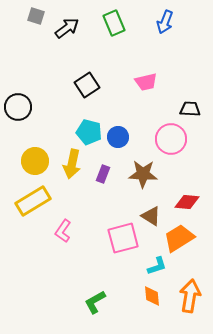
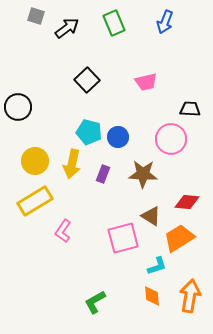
black square: moved 5 px up; rotated 10 degrees counterclockwise
yellow rectangle: moved 2 px right
